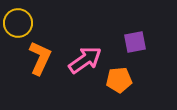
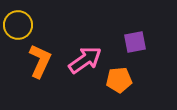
yellow circle: moved 2 px down
orange L-shape: moved 3 px down
